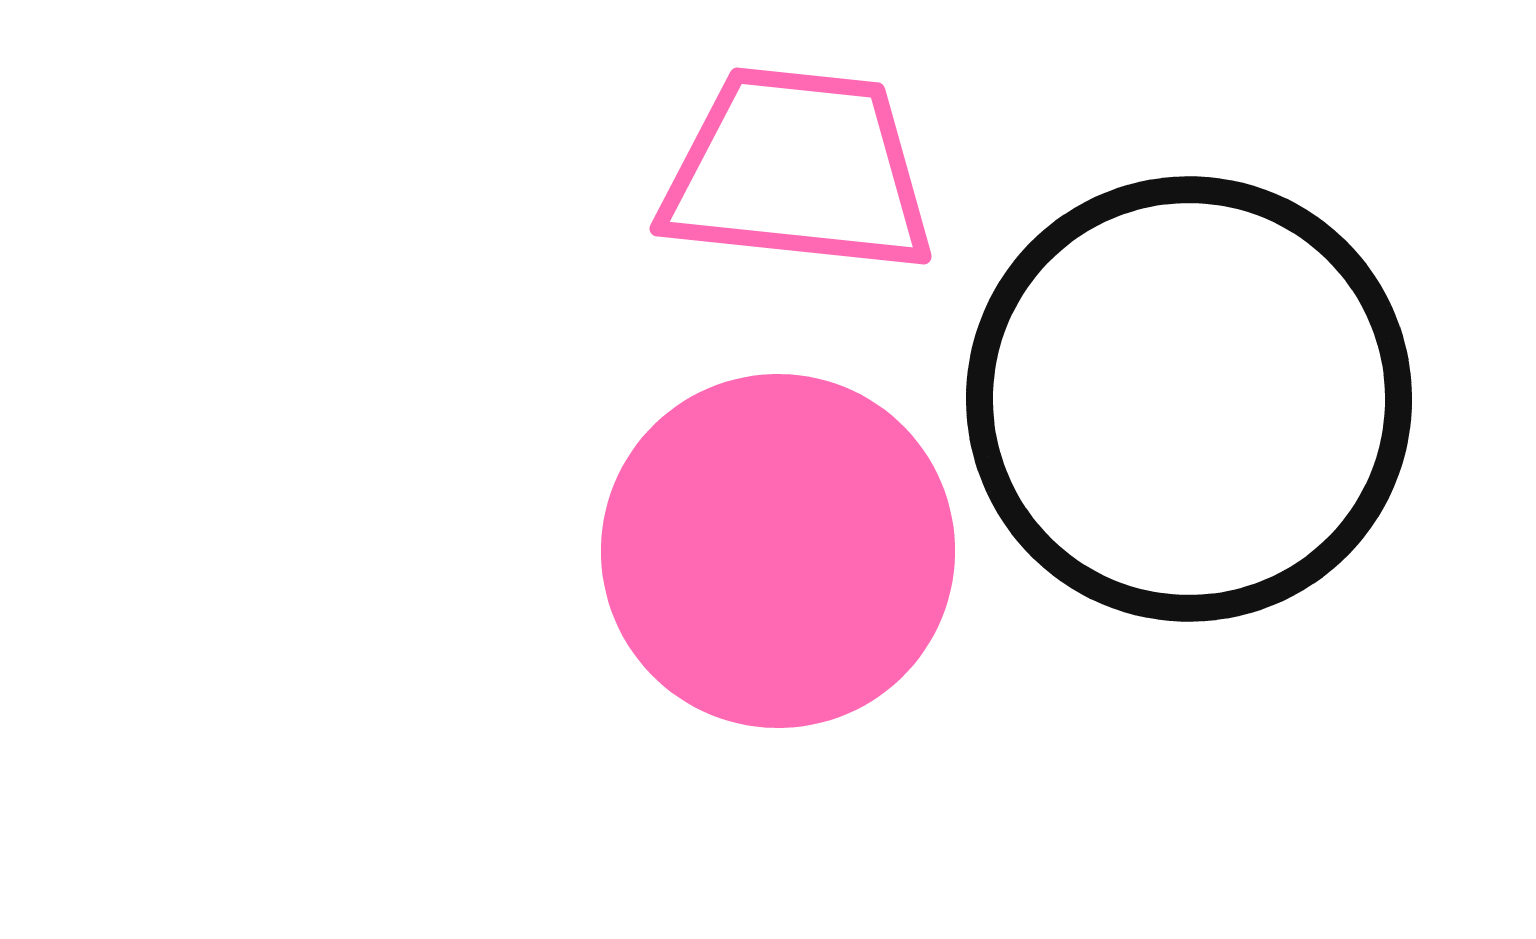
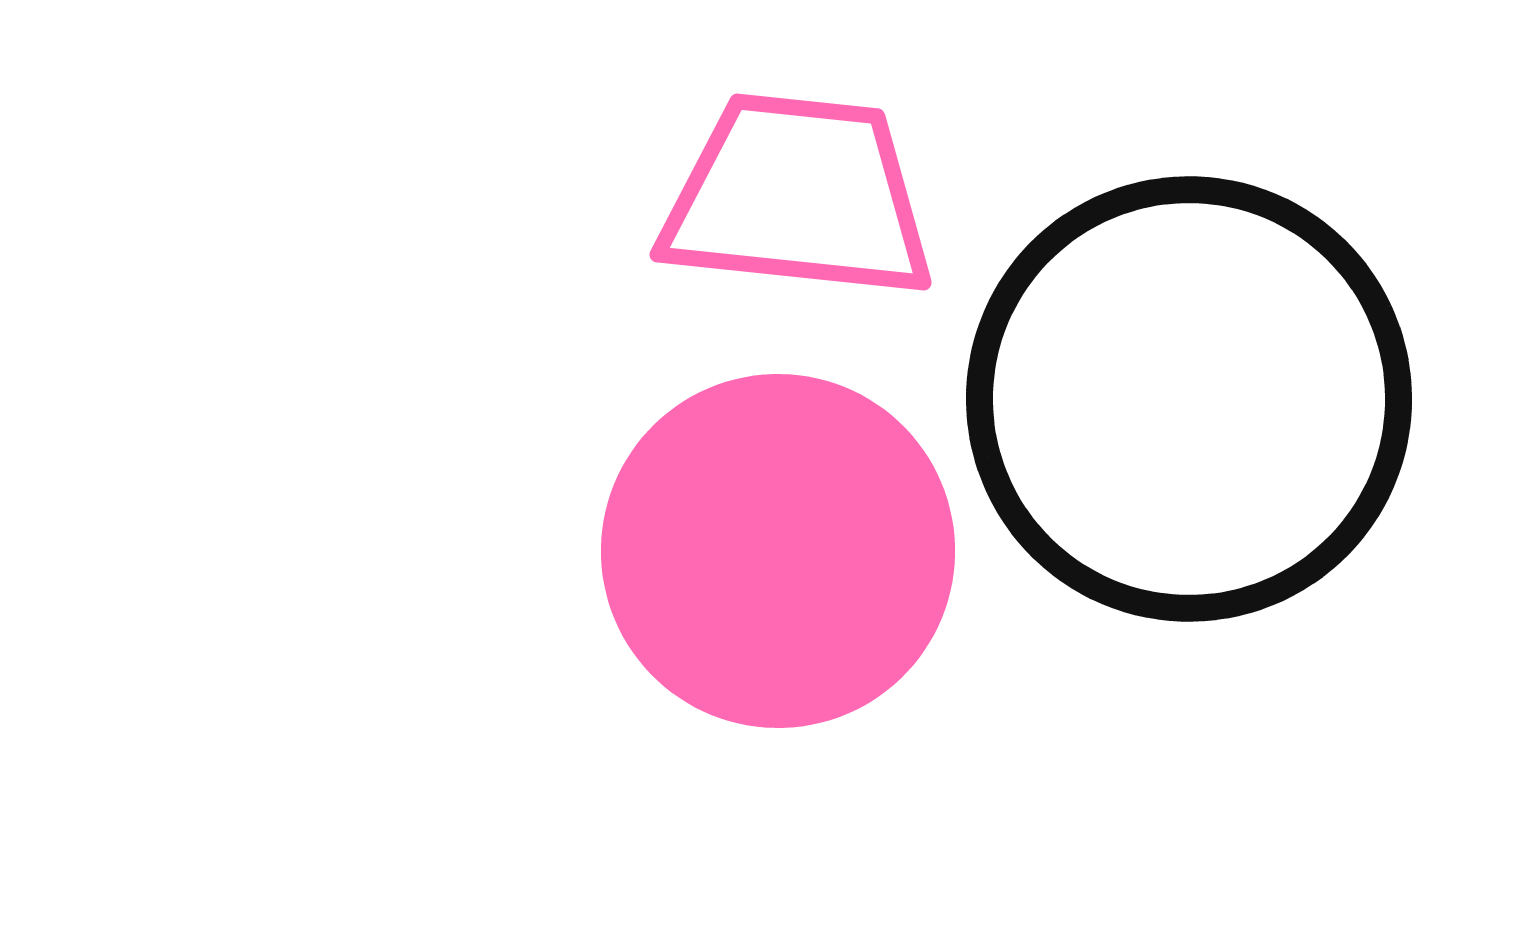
pink trapezoid: moved 26 px down
